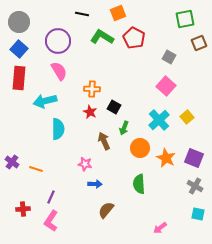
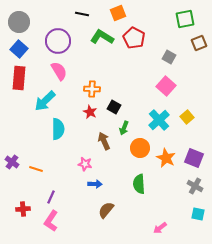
cyan arrow: rotated 30 degrees counterclockwise
